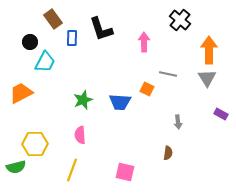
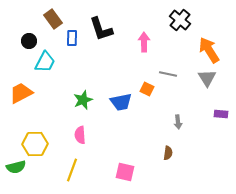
black circle: moved 1 px left, 1 px up
orange arrow: rotated 32 degrees counterclockwise
blue trapezoid: moved 1 px right; rotated 15 degrees counterclockwise
purple rectangle: rotated 24 degrees counterclockwise
